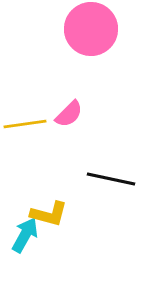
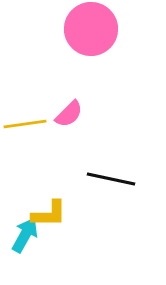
yellow L-shape: rotated 15 degrees counterclockwise
